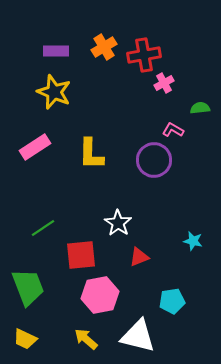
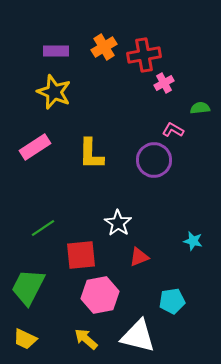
green trapezoid: rotated 132 degrees counterclockwise
